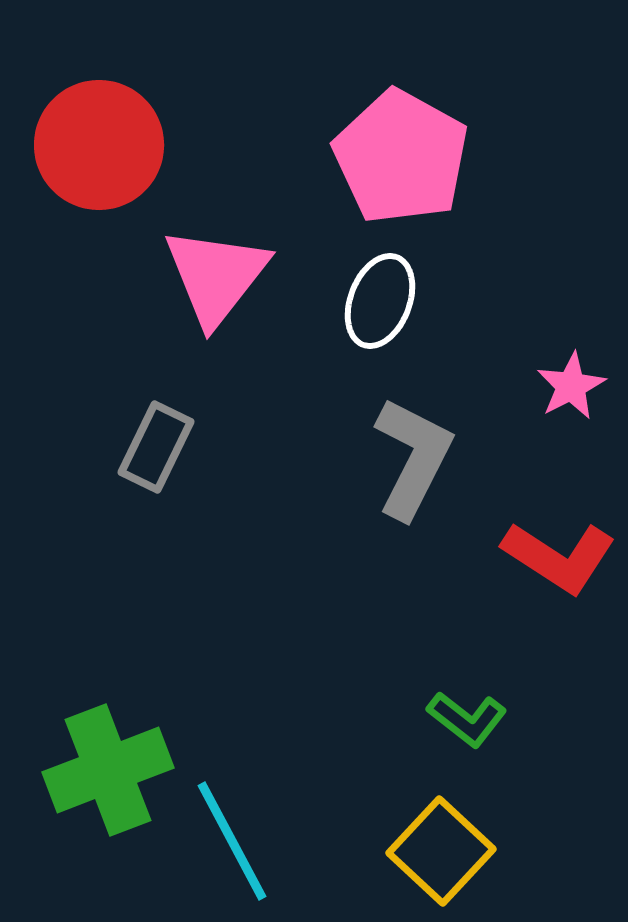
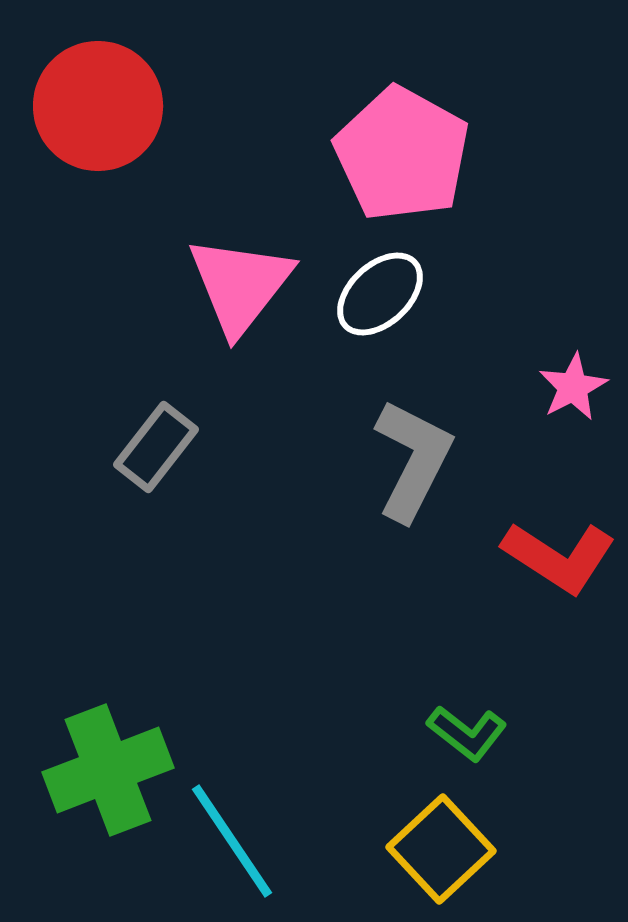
red circle: moved 1 px left, 39 px up
pink pentagon: moved 1 px right, 3 px up
pink triangle: moved 24 px right, 9 px down
white ellipse: moved 7 px up; rotated 26 degrees clockwise
pink star: moved 2 px right, 1 px down
gray rectangle: rotated 12 degrees clockwise
gray L-shape: moved 2 px down
green L-shape: moved 14 px down
cyan line: rotated 6 degrees counterclockwise
yellow square: moved 2 px up; rotated 4 degrees clockwise
